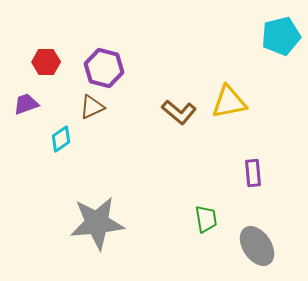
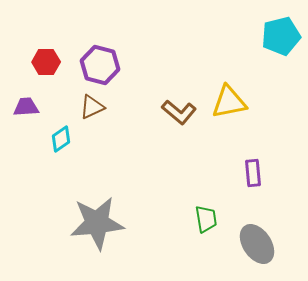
purple hexagon: moved 4 px left, 3 px up
purple trapezoid: moved 3 px down; rotated 16 degrees clockwise
gray ellipse: moved 2 px up
